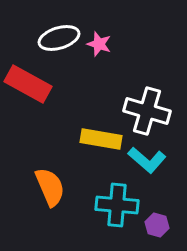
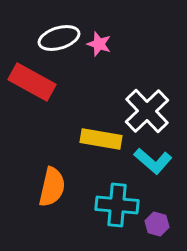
red rectangle: moved 4 px right, 2 px up
white cross: rotated 30 degrees clockwise
cyan L-shape: moved 6 px right, 1 px down
orange semicircle: moved 2 px right; rotated 36 degrees clockwise
purple hexagon: moved 1 px up
